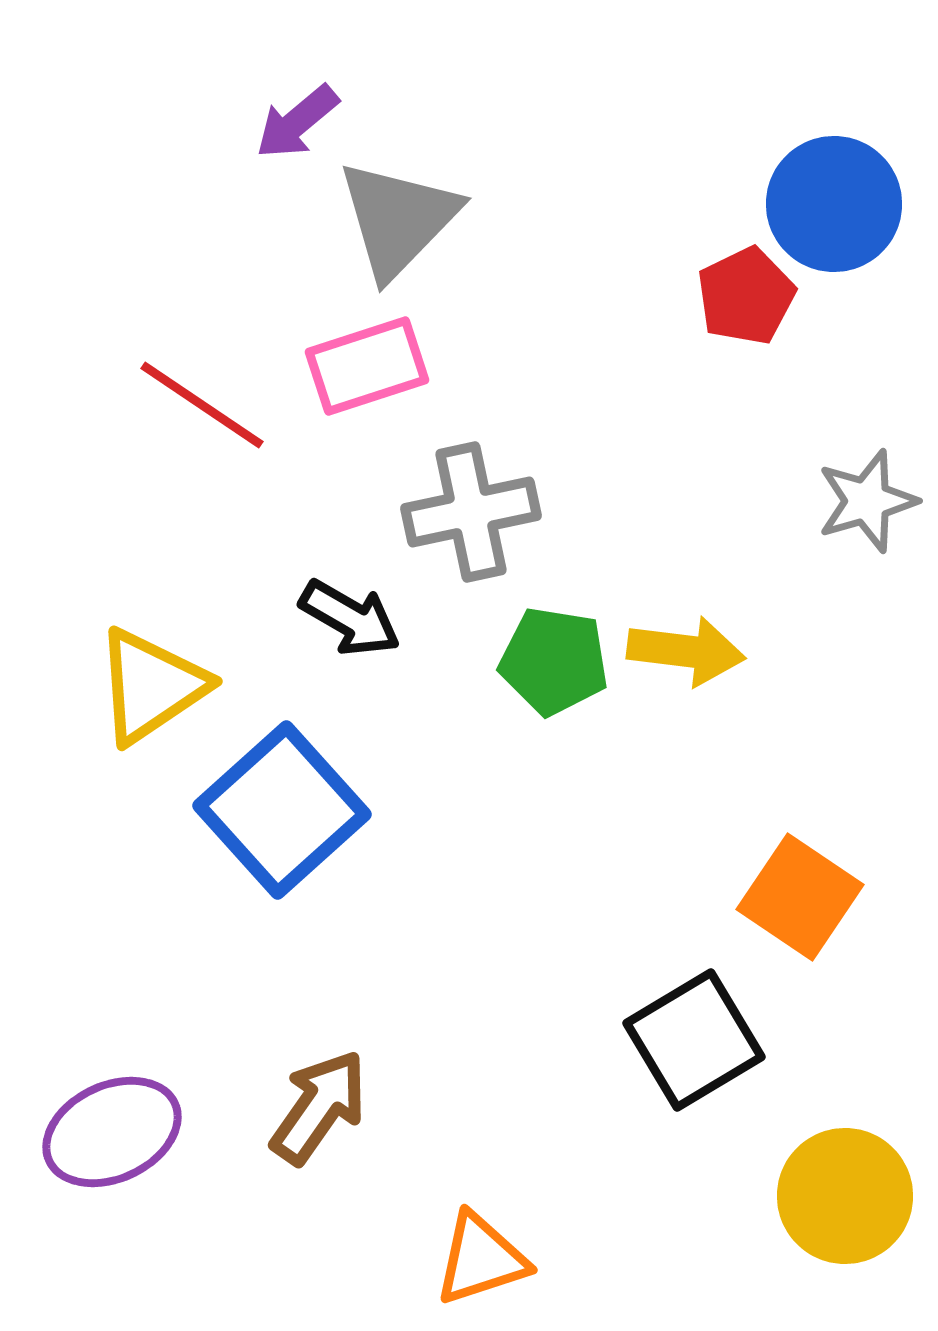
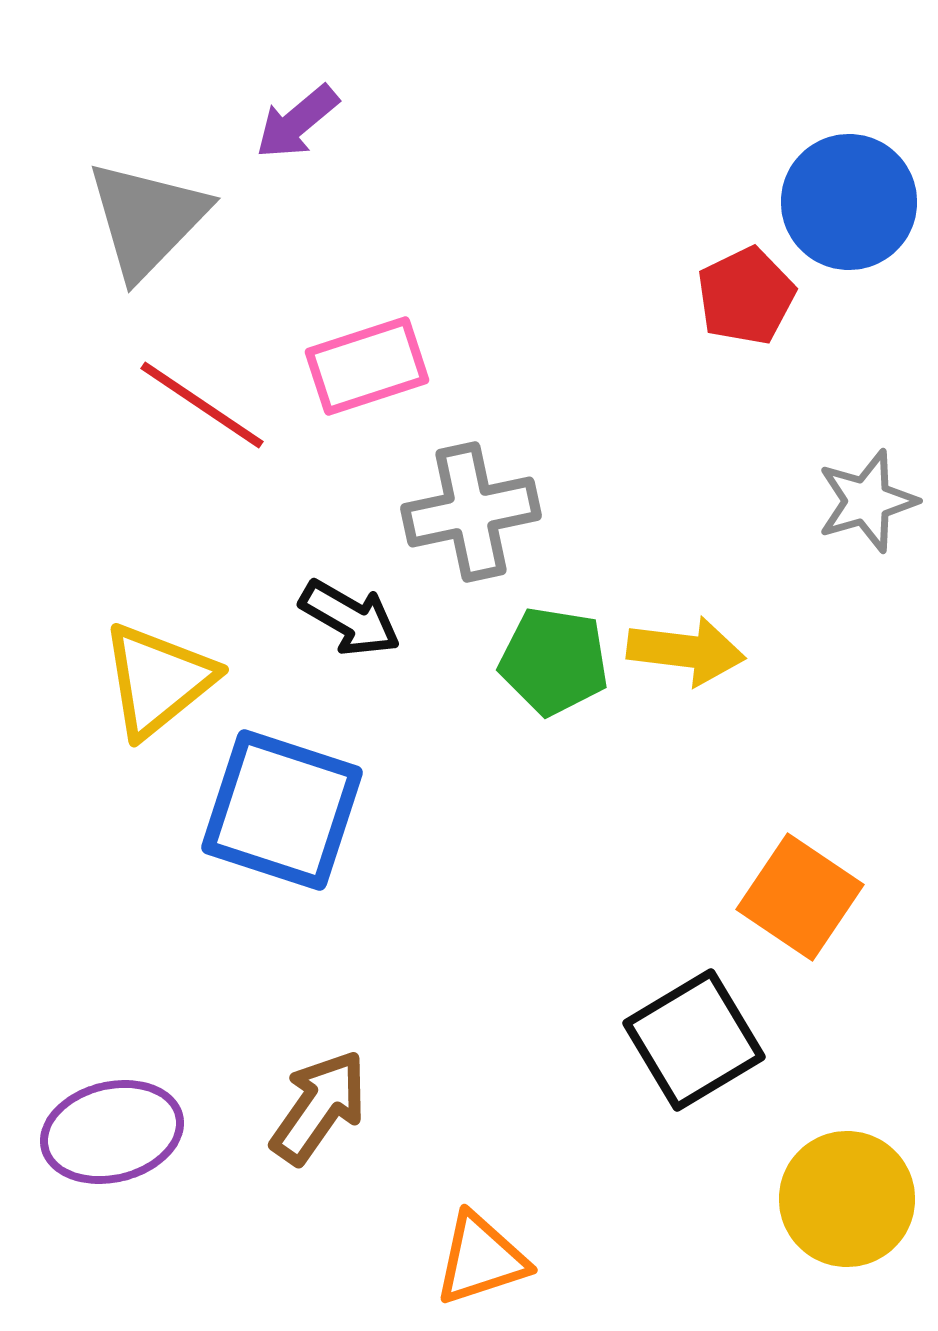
blue circle: moved 15 px right, 2 px up
gray triangle: moved 251 px left
yellow triangle: moved 7 px right, 6 px up; rotated 5 degrees counterclockwise
blue square: rotated 30 degrees counterclockwise
purple ellipse: rotated 11 degrees clockwise
yellow circle: moved 2 px right, 3 px down
